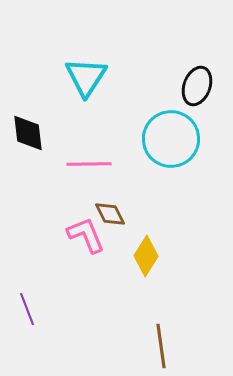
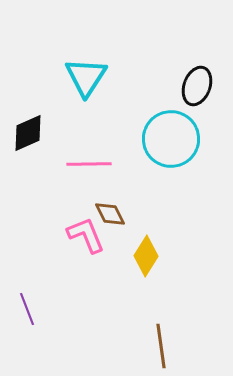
black diamond: rotated 72 degrees clockwise
